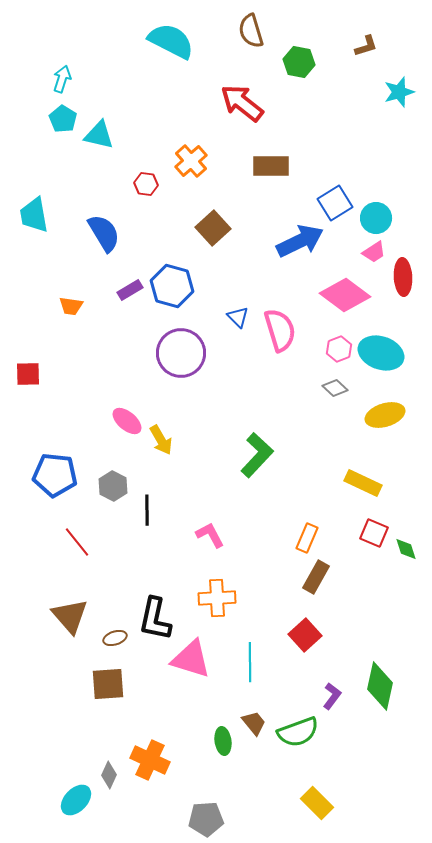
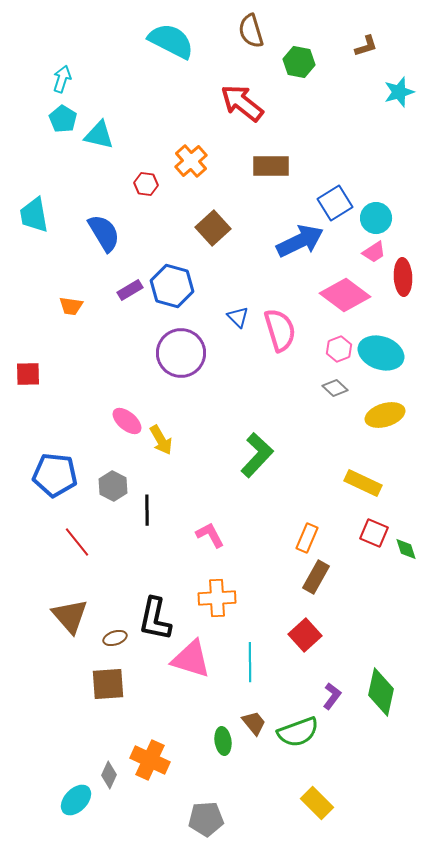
green diamond at (380, 686): moved 1 px right, 6 px down
